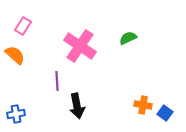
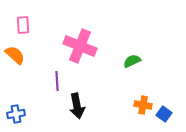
pink rectangle: moved 1 px up; rotated 36 degrees counterclockwise
green semicircle: moved 4 px right, 23 px down
pink cross: rotated 12 degrees counterclockwise
blue square: moved 1 px left, 1 px down
